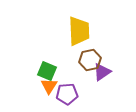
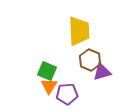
brown hexagon: rotated 25 degrees counterclockwise
purple triangle: rotated 18 degrees clockwise
